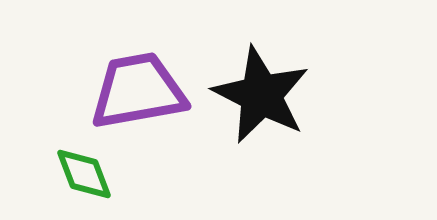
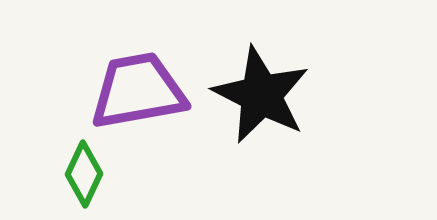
green diamond: rotated 46 degrees clockwise
